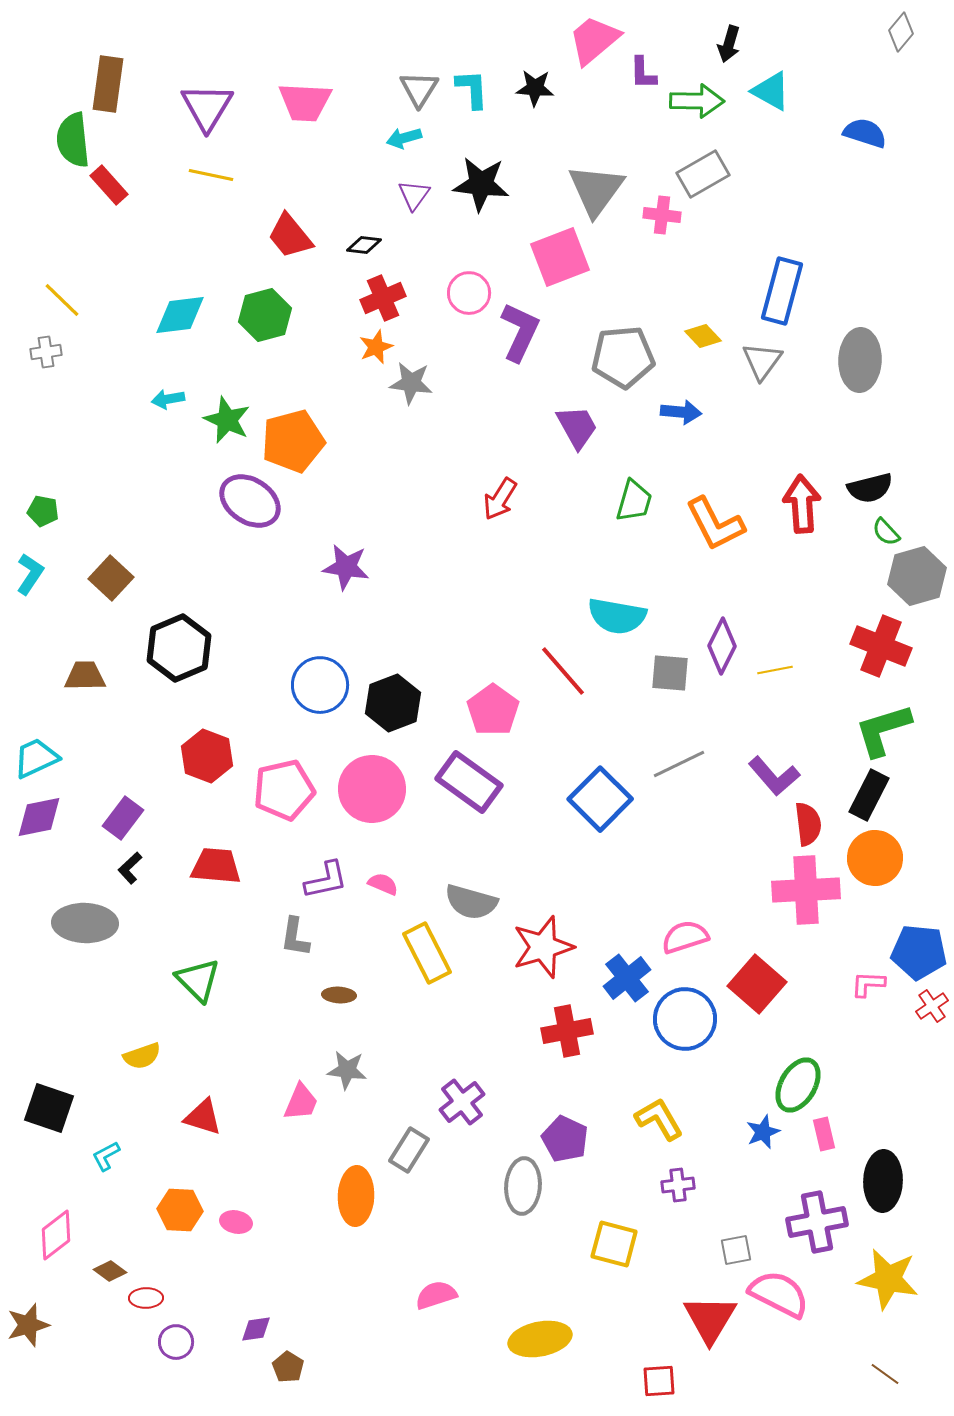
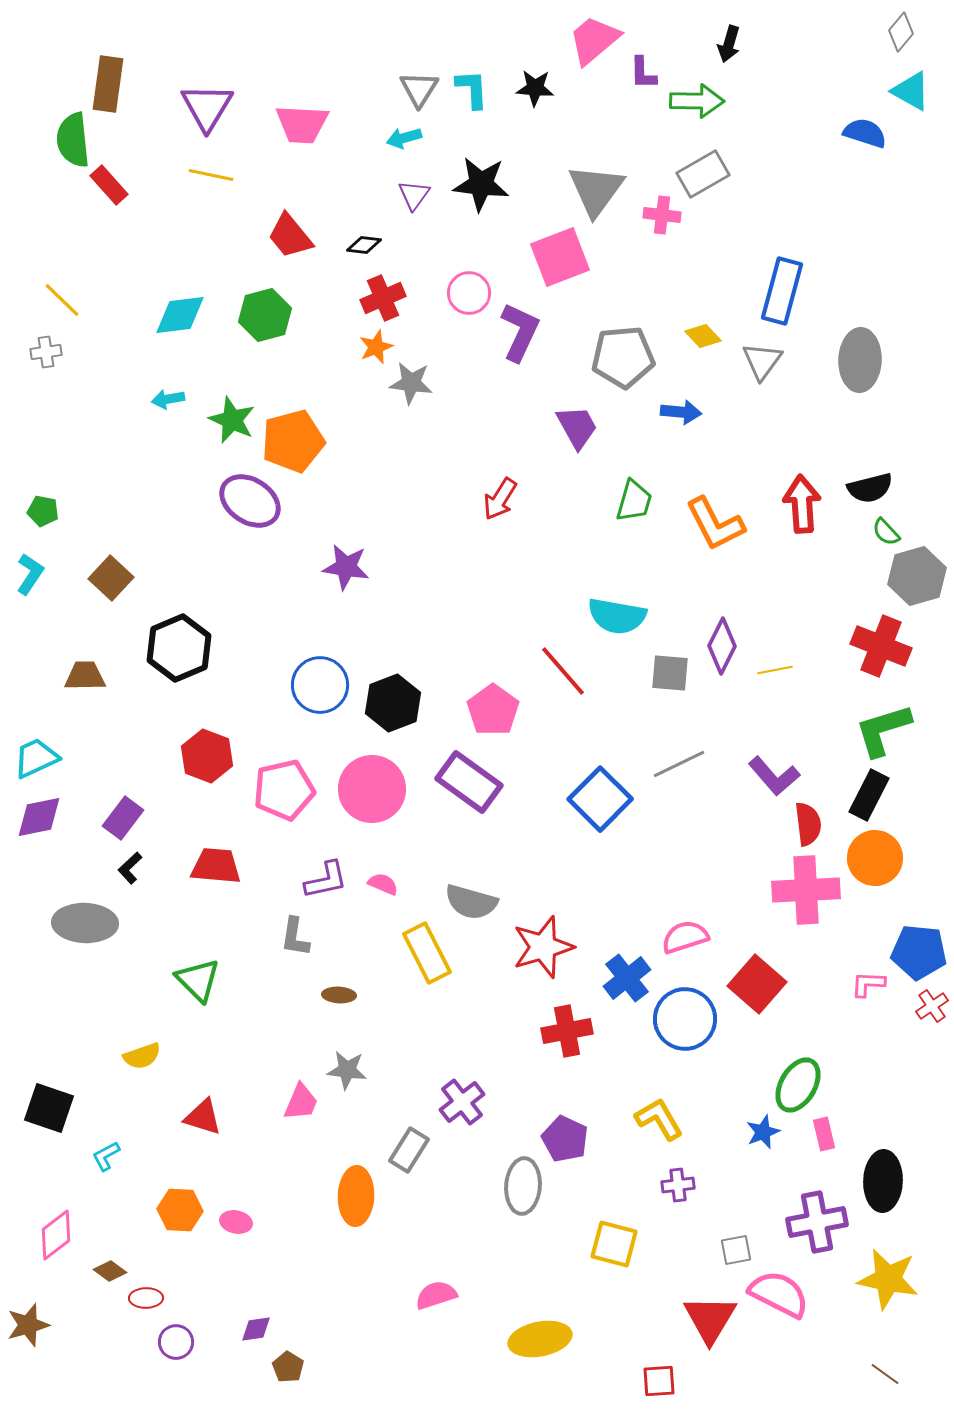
cyan triangle at (771, 91): moved 140 px right
pink trapezoid at (305, 102): moved 3 px left, 22 px down
green star at (227, 420): moved 5 px right
